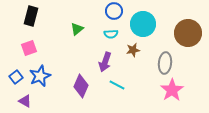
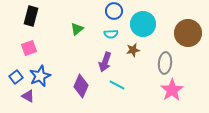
purple triangle: moved 3 px right, 5 px up
